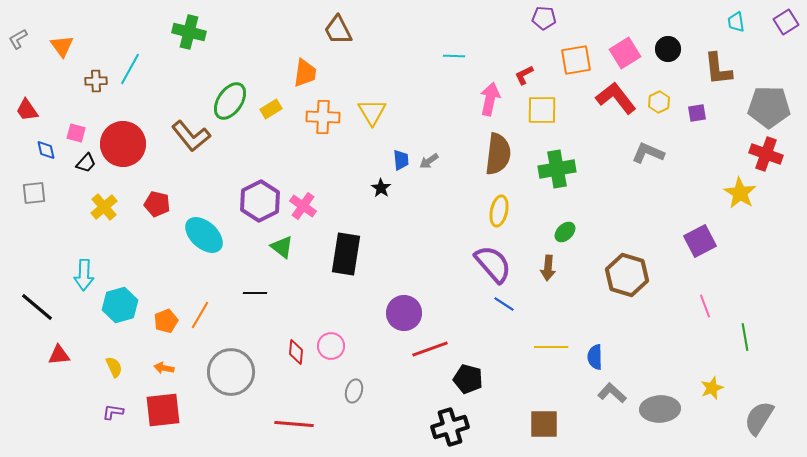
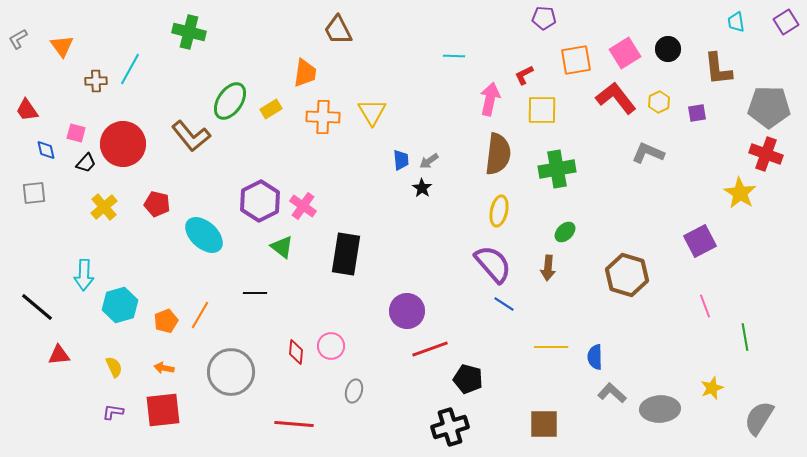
black star at (381, 188): moved 41 px right
purple circle at (404, 313): moved 3 px right, 2 px up
